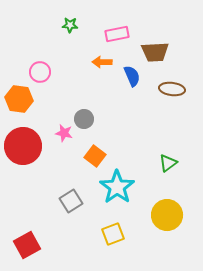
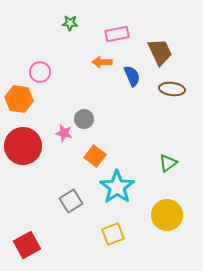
green star: moved 2 px up
brown trapezoid: moved 5 px right; rotated 112 degrees counterclockwise
